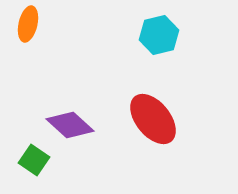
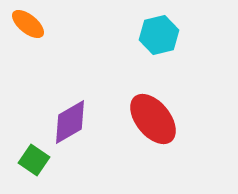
orange ellipse: rotated 64 degrees counterclockwise
purple diamond: moved 3 px up; rotated 72 degrees counterclockwise
